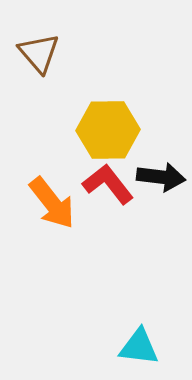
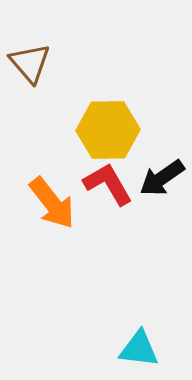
brown triangle: moved 9 px left, 10 px down
black arrow: moved 1 px right, 1 px down; rotated 138 degrees clockwise
red L-shape: rotated 8 degrees clockwise
cyan triangle: moved 2 px down
